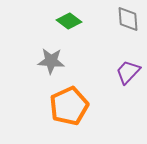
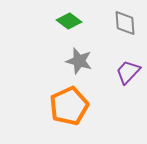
gray diamond: moved 3 px left, 4 px down
gray star: moved 28 px right; rotated 12 degrees clockwise
